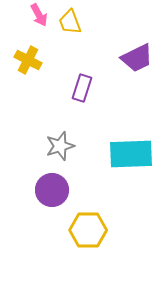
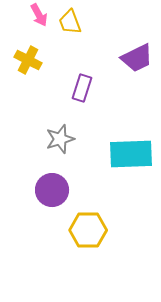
gray star: moved 7 px up
